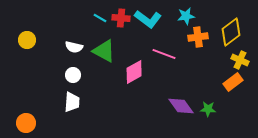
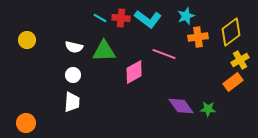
cyan star: rotated 12 degrees counterclockwise
green triangle: rotated 30 degrees counterclockwise
yellow cross: rotated 36 degrees clockwise
